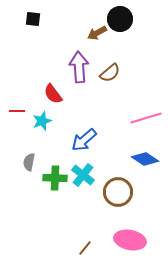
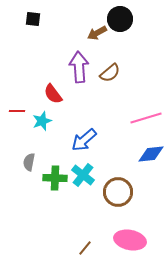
blue diamond: moved 6 px right, 5 px up; rotated 40 degrees counterclockwise
